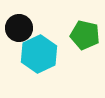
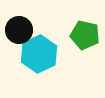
black circle: moved 2 px down
